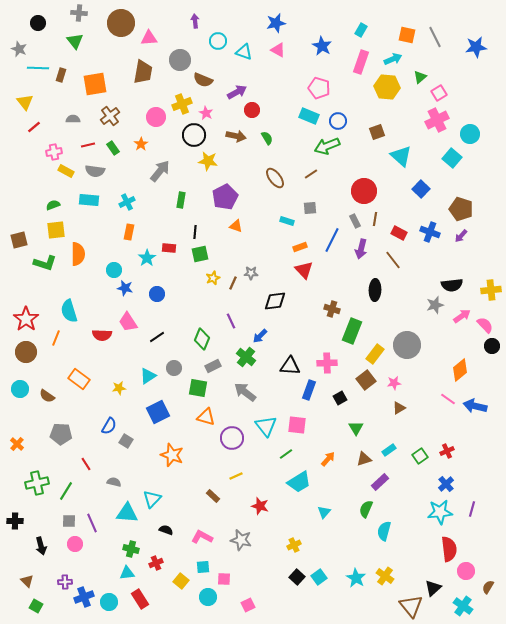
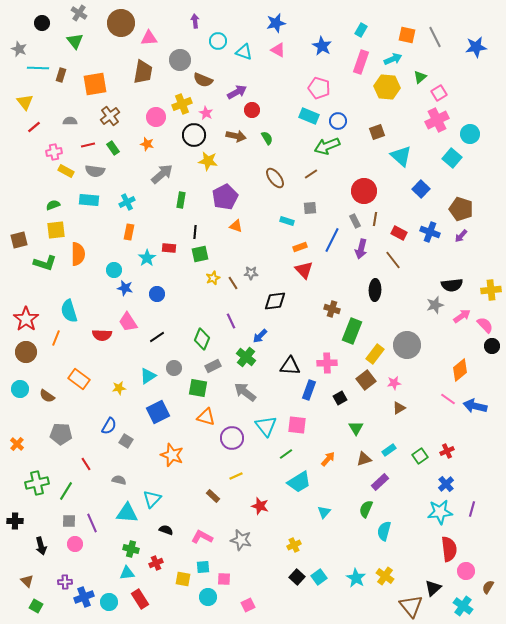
gray cross at (79, 13): rotated 28 degrees clockwise
black circle at (38, 23): moved 4 px right
gray semicircle at (73, 119): moved 3 px left, 2 px down
orange star at (141, 144): moved 6 px right; rotated 24 degrees counterclockwise
gray arrow at (160, 171): moved 2 px right, 3 px down; rotated 10 degrees clockwise
brown line at (233, 283): rotated 56 degrees counterclockwise
gray semicircle at (114, 482): moved 5 px right, 2 px up
yellow square at (181, 581): moved 2 px right, 2 px up; rotated 28 degrees counterclockwise
